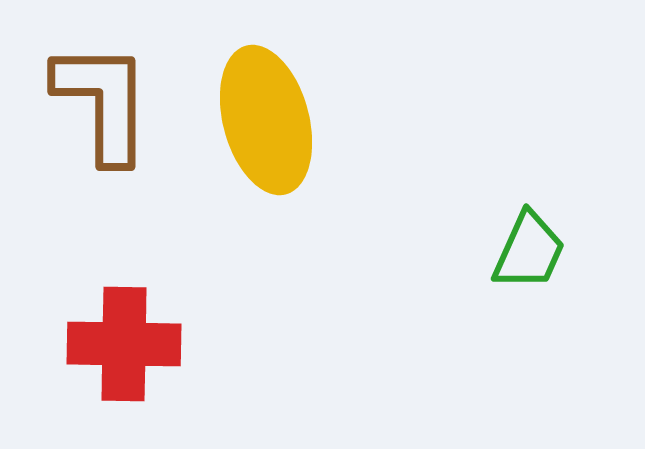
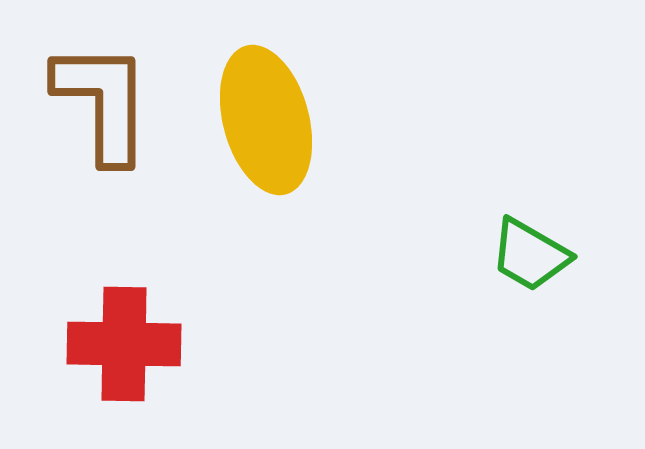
green trapezoid: moved 1 px right, 4 px down; rotated 96 degrees clockwise
